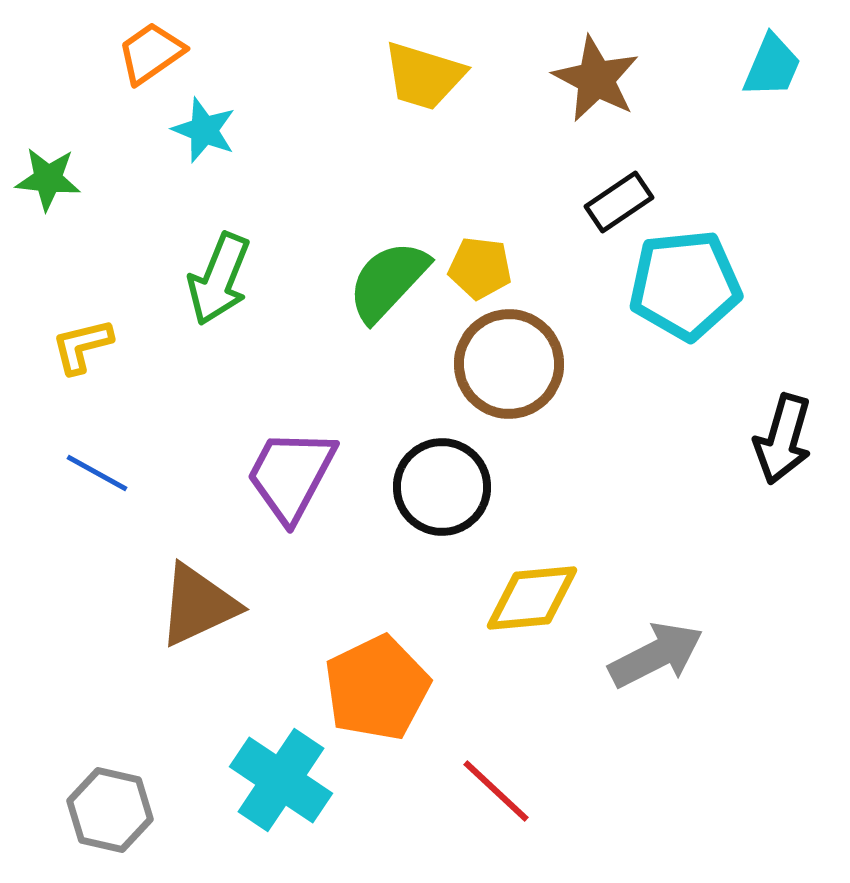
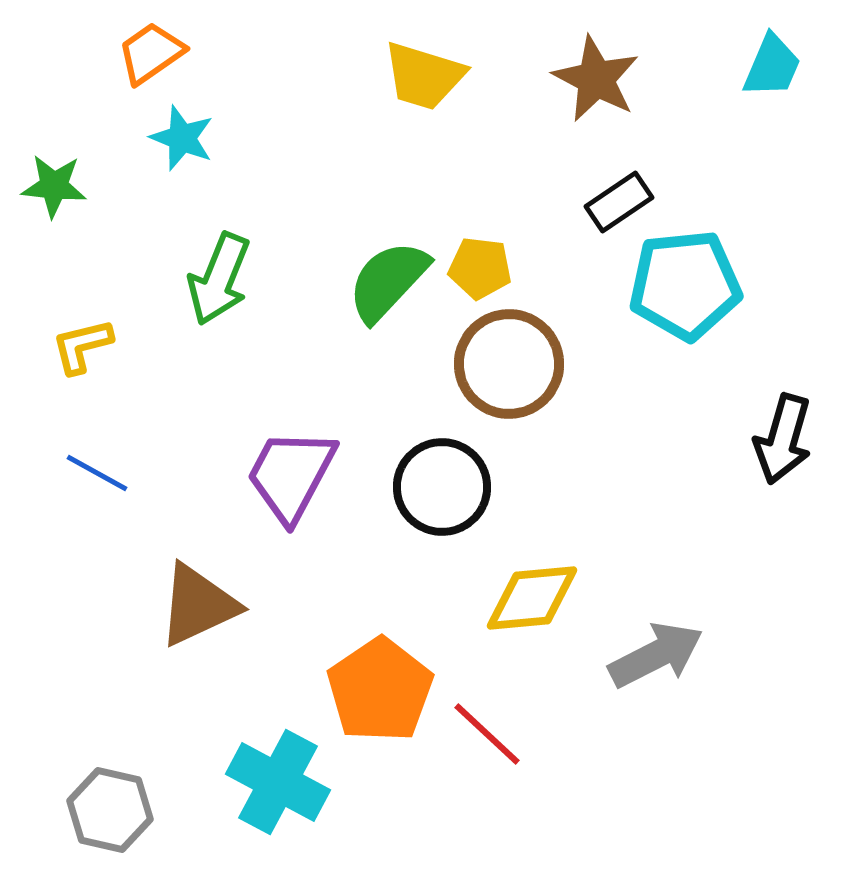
cyan star: moved 22 px left, 8 px down
green star: moved 6 px right, 7 px down
orange pentagon: moved 3 px right, 2 px down; rotated 8 degrees counterclockwise
cyan cross: moved 3 px left, 2 px down; rotated 6 degrees counterclockwise
red line: moved 9 px left, 57 px up
